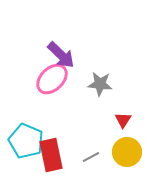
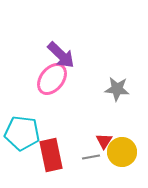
pink ellipse: rotated 8 degrees counterclockwise
gray star: moved 17 px right, 5 px down
red triangle: moved 19 px left, 21 px down
cyan pentagon: moved 4 px left, 8 px up; rotated 16 degrees counterclockwise
yellow circle: moved 5 px left
gray line: rotated 18 degrees clockwise
